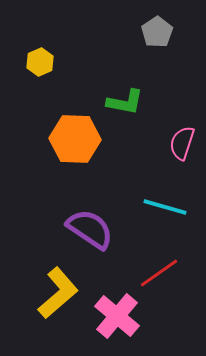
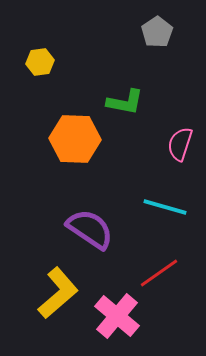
yellow hexagon: rotated 16 degrees clockwise
pink semicircle: moved 2 px left, 1 px down
